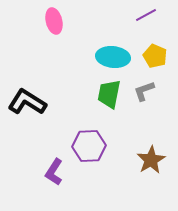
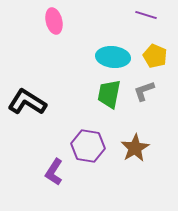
purple line: rotated 45 degrees clockwise
purple hexagon: moved 1 px left; rotated 12 degrees clockwise
brown star: moved 16 px left, 12 px up
